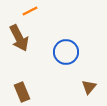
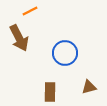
blue circle: moved 1 px left, 1 px down
brown triangle: rotated 35 degrees clockwise
brown rectangle: moved 28 px right; rotated 24 degrees clockwise
